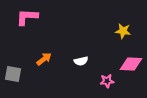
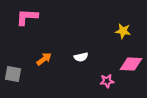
white semicircle: moved 4 px up
